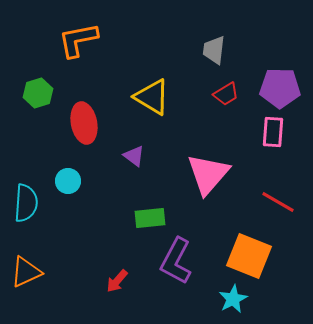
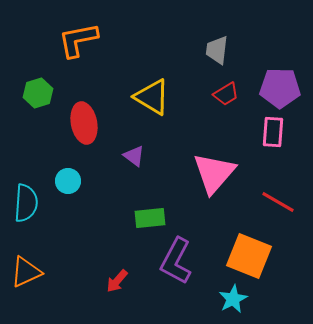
gray trapezoid: moved 3 px right
pink triangle: moved 6 px right, 1 px up
